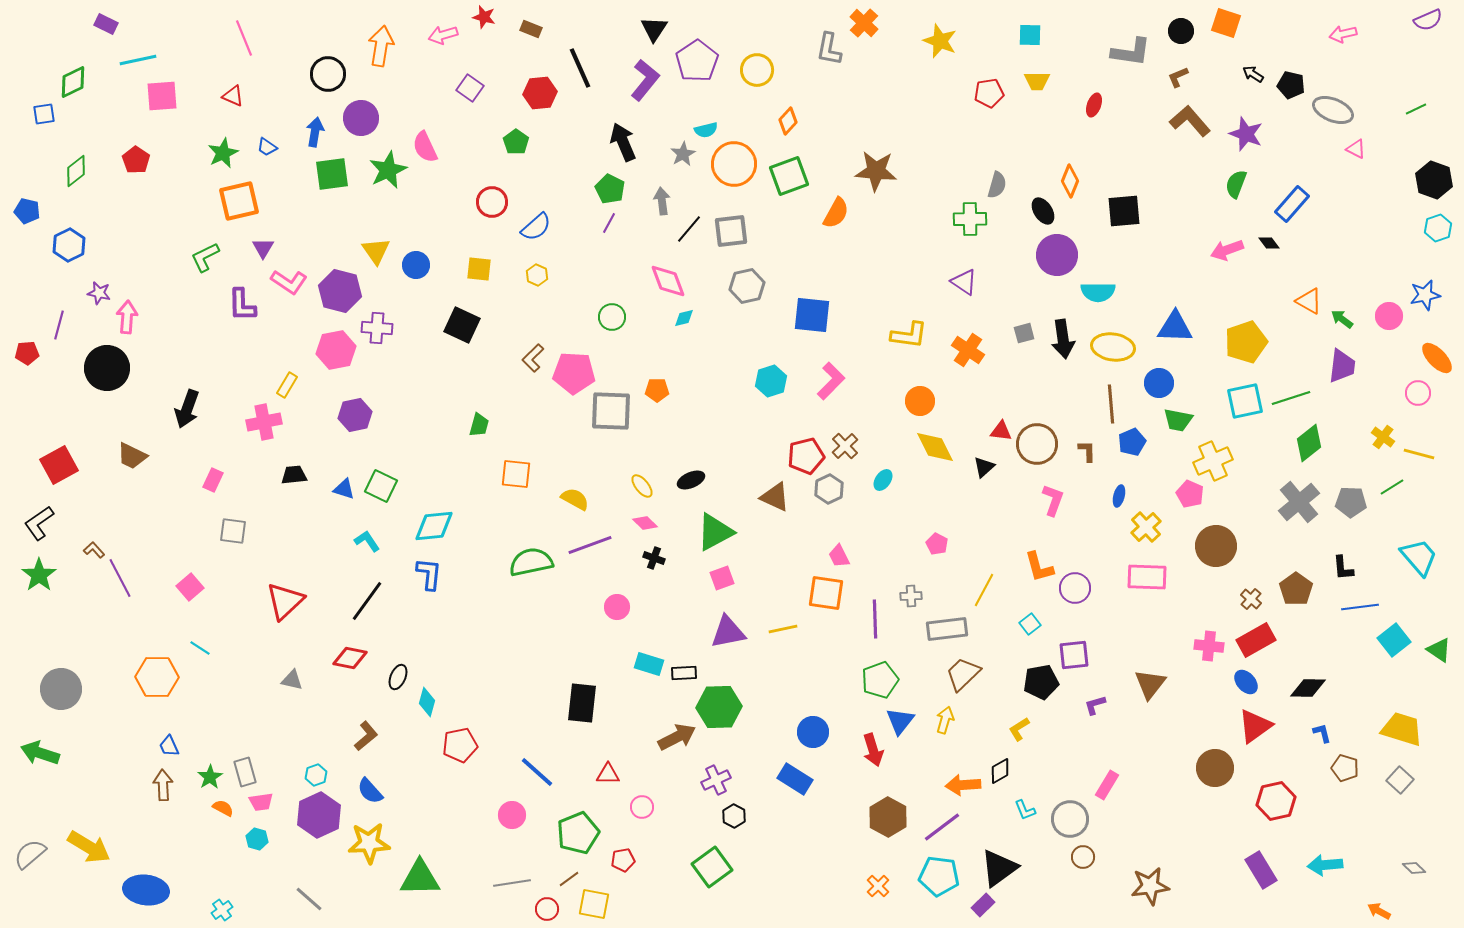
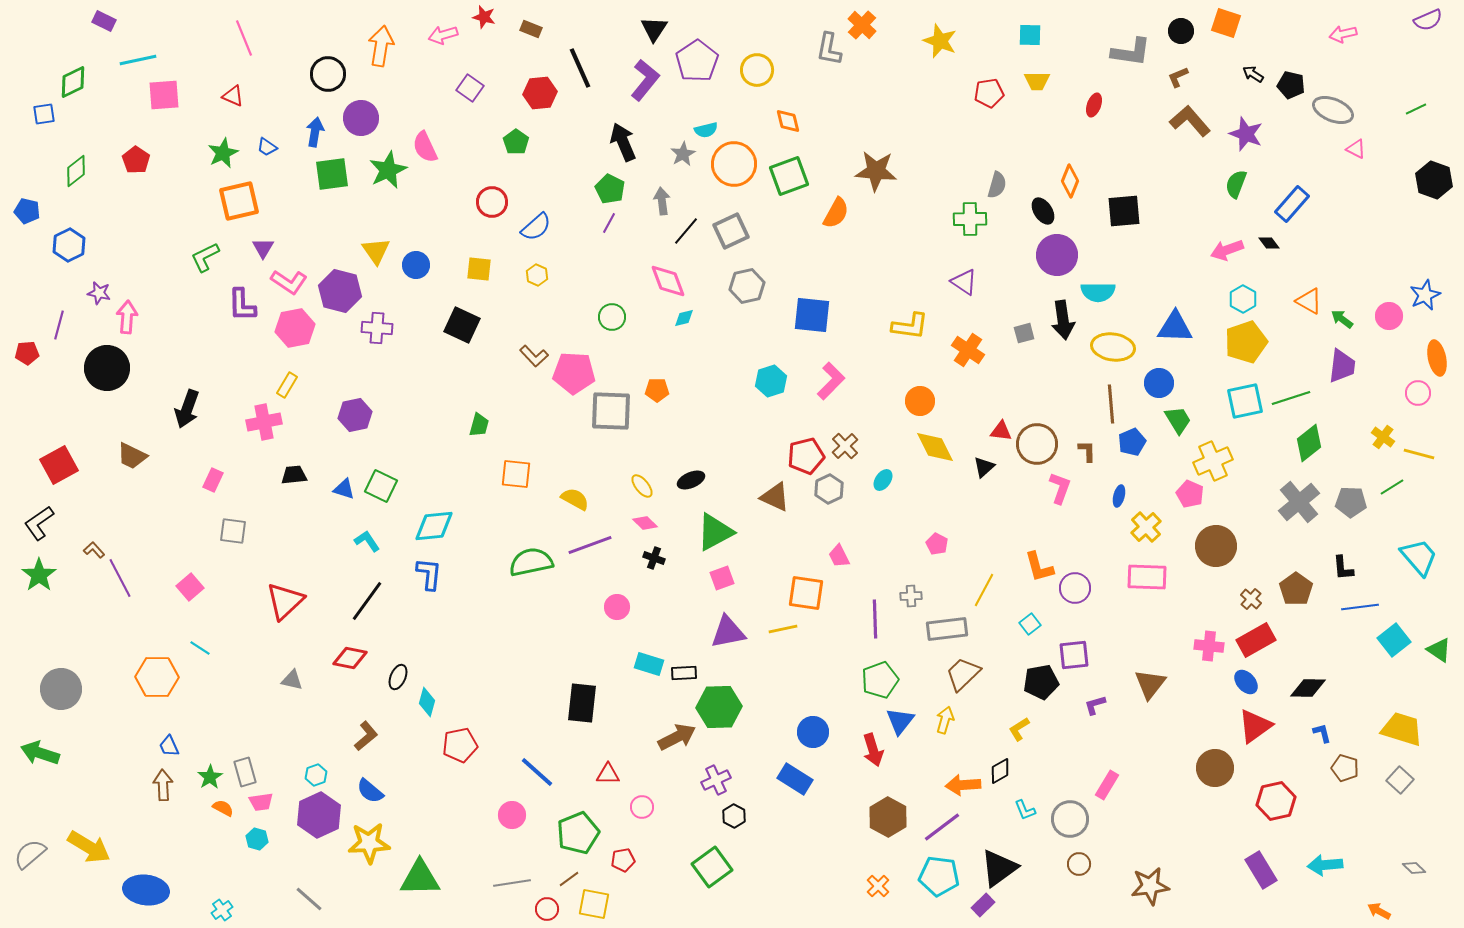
orange cross at (864, 23): moved 2 px left, 2 px down
purple rectangle at (106, 24): moved 2 px left, 3 px up
pink square at (162, 96): moved 2 px right, 1 px up
orange diamond at (788, 121): rotated 56 degrees counterclockwise
cyan hexagon at (1438, 228): moved 195 px left, 71 px down; rotated 12 degrees counterclockwise
black line at (689, 229): moved 3 px left, 2 px down
gray square at (731, 231): rotated 18 degrees counterclockwise
blue star at (1425, 295): rotated 12 degrees counterclockwise
yellow L-shape at (909, 335): moved 1 px right, 9 px up
black arrow at (1063, 339): moved 19 px up
pink hexagon at (336, 350): moved 41 px left, 22 px up
brown L-shape at (533, 358): moved 1 px right, 2 px up; rotated 88 degrees counterclockwise
orange ellipse at (1437, 358): rotated 32 degrees clockwise
green trapezoid at (1178, 420): rotated 132 degrees counterclockwise
pink L-shape at (1053, 500): moved 7 px right, 12 px up
orange square at (826, 593): moved 20 px left
blue semicircle at (370, 791): rotated 8 degrees counterclockwise
brown circle at (1083, 857): moved 4 px left, 7 px down
